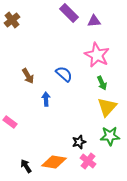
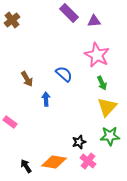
brown arrow: moved 1 px left, 3 px down
